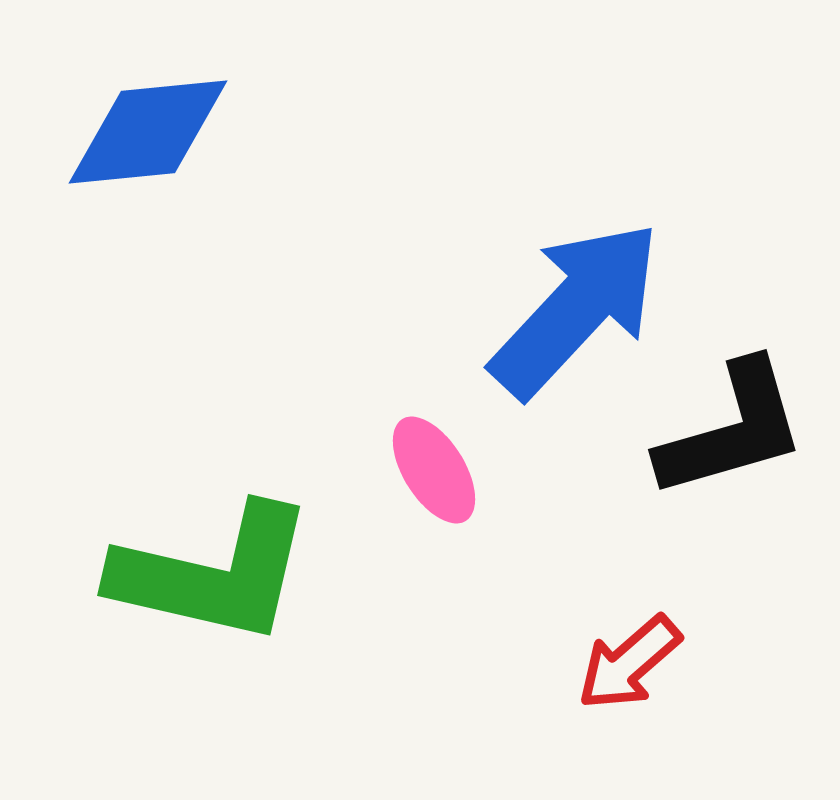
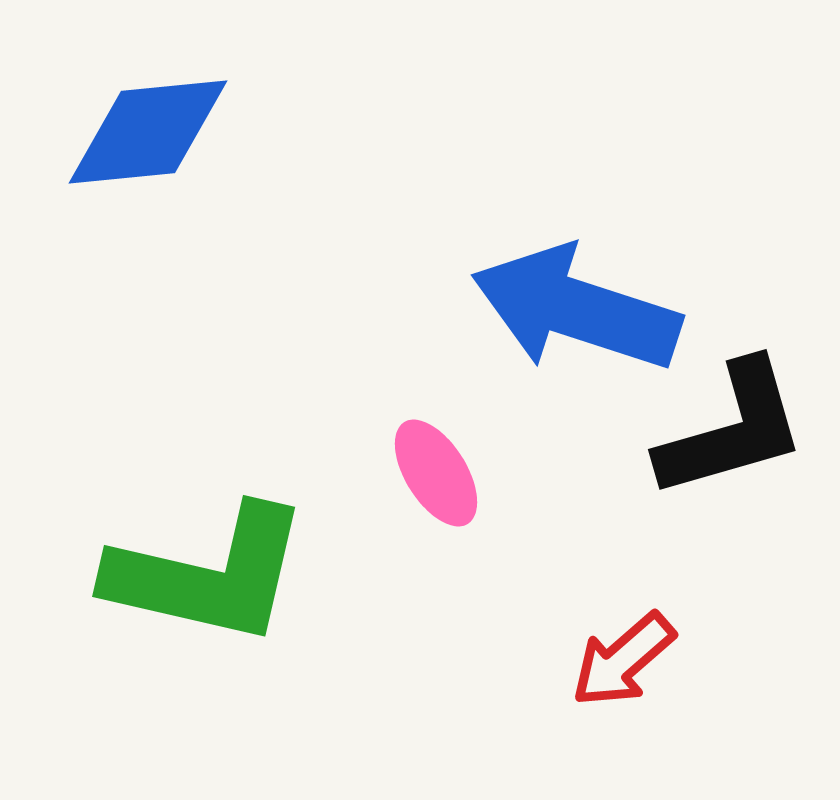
blue arrow: rotated 115 degrees counterclockwise
pink ellipse: moved 2 px right, 3 px down
green L-shape: moved 5 px left, 1 px down
red arrow: moved 6 px left, 3 px up
